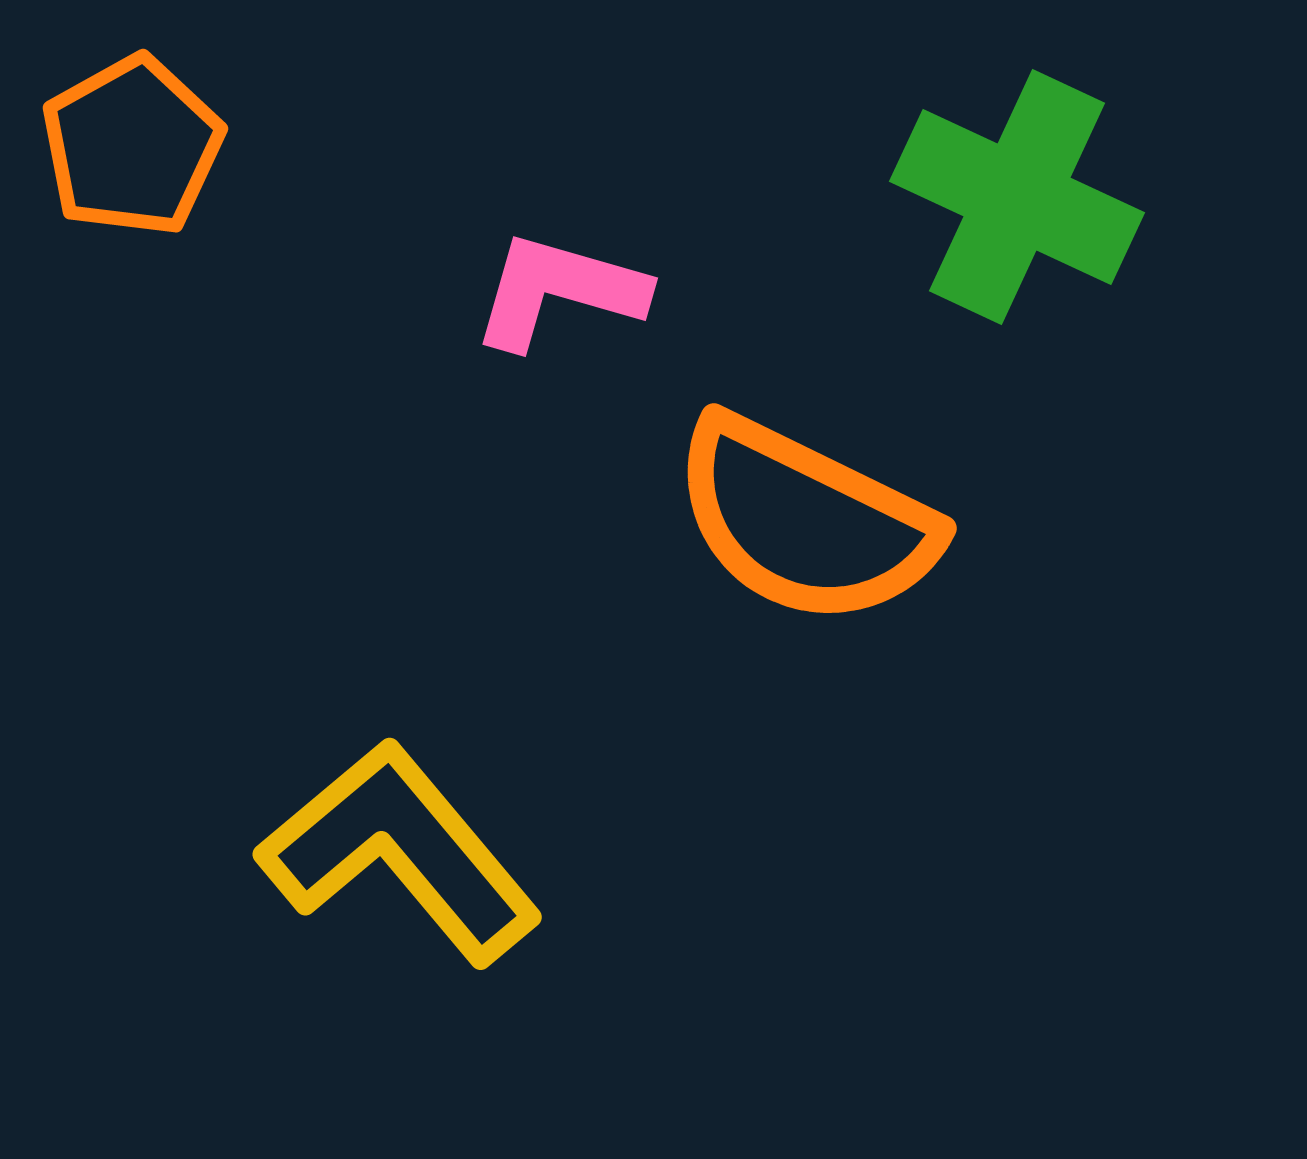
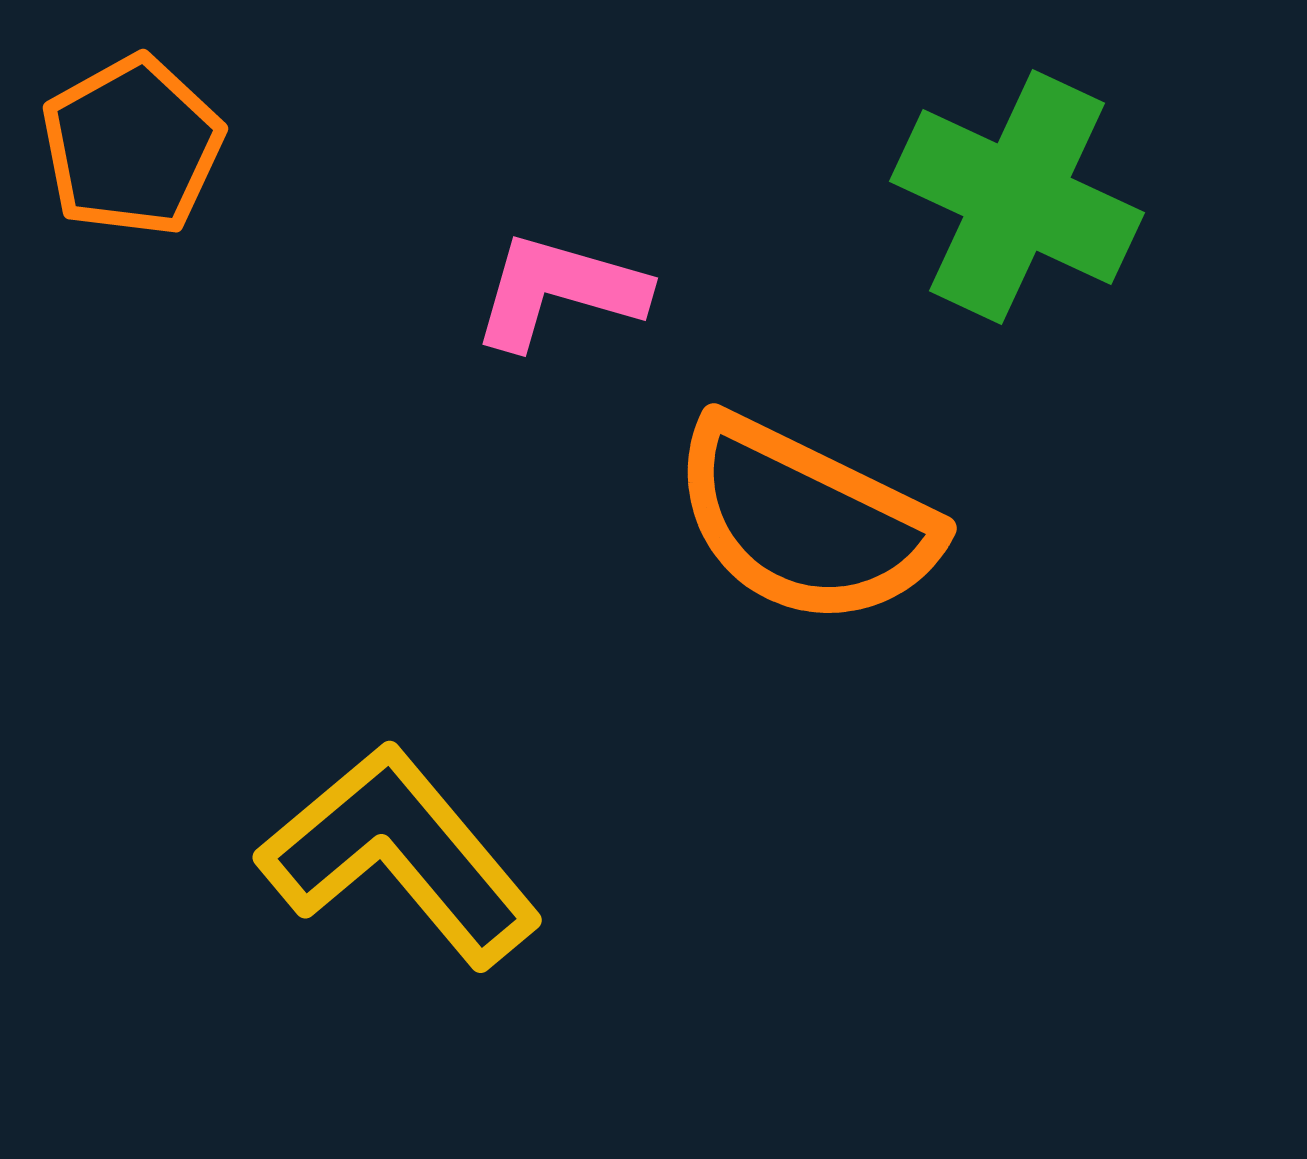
yellow L-shape: moved 3 px down
